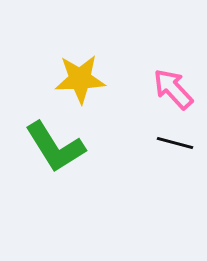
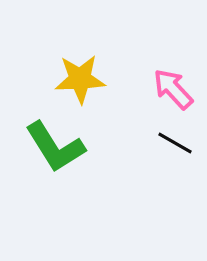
black line: rotated 15 degrees clockwise
